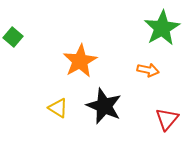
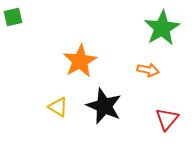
green square: moved 20 px up; rotated 36 degrees clockwise
yellow triangle: moved 1 px up
